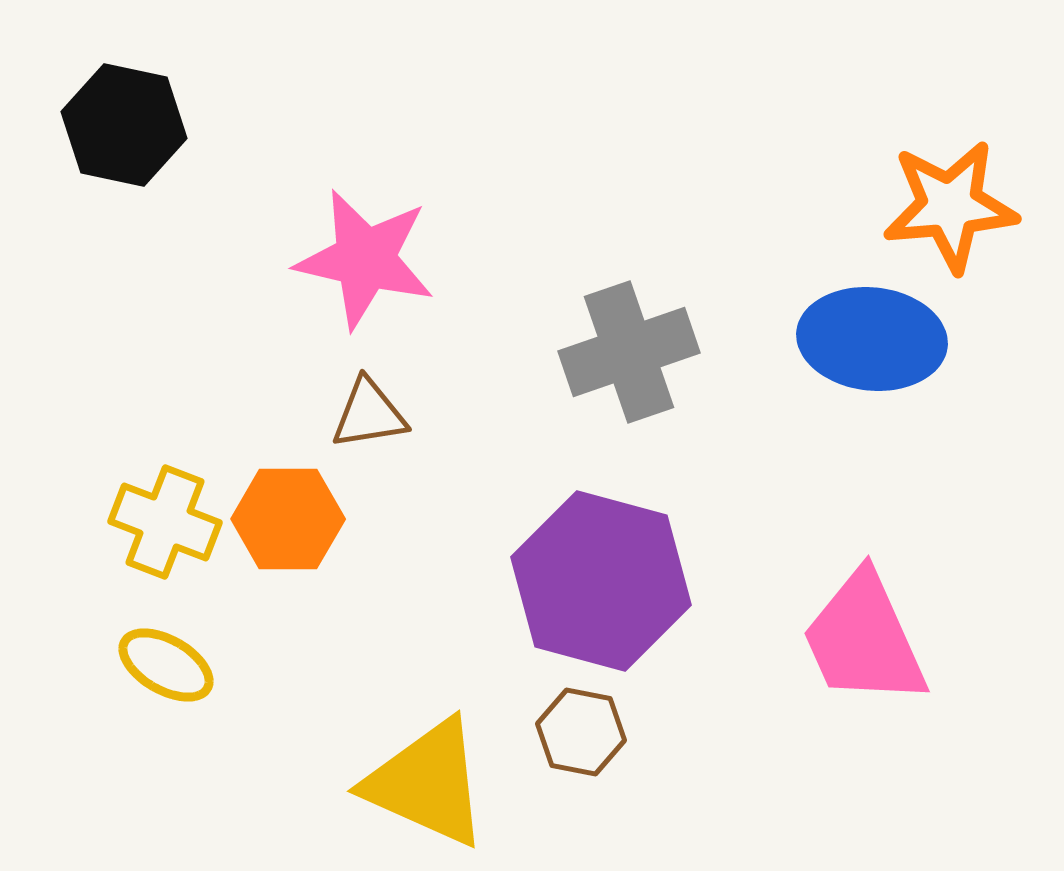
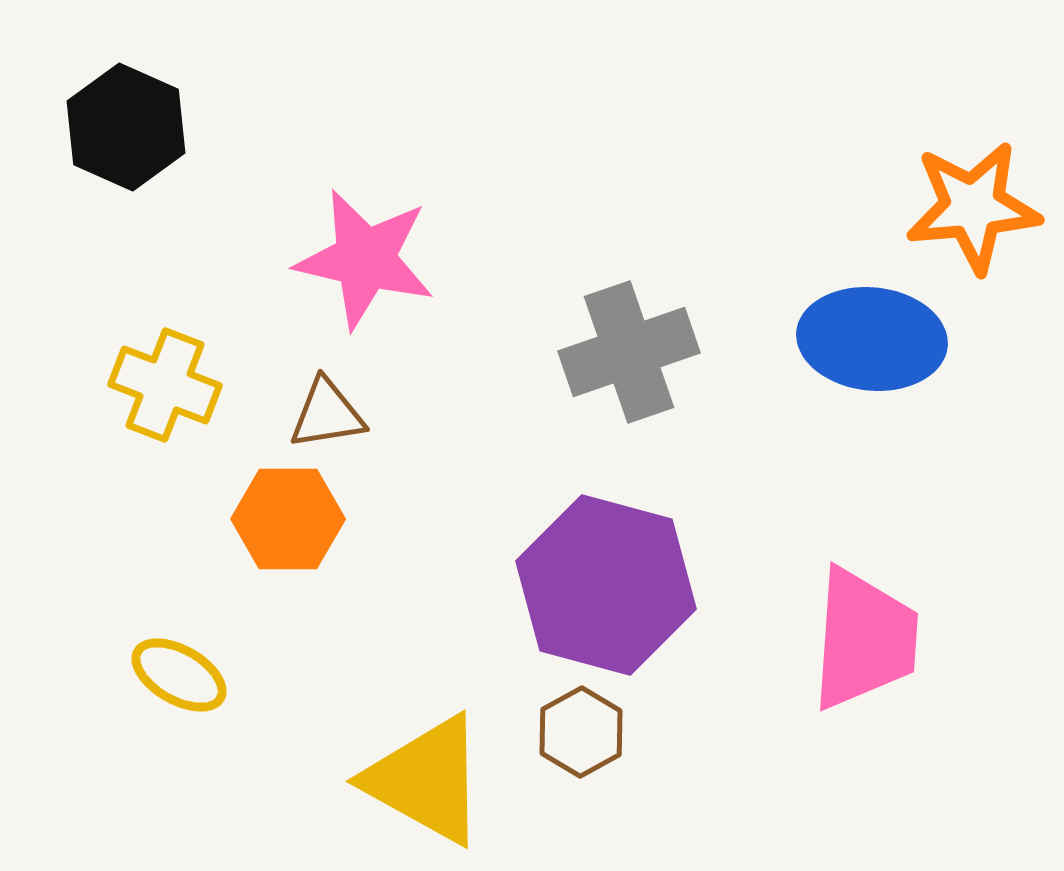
black hexagon: moved 2 px right, 2 px down; rotated 12 degrees clockwise
orange star: moved 23 px right, 1 px down
brown triangle: moved 42 px left
yellow cross: moved 137 px up
purple hexagon: moved 5 px right, 4 px down
pink trapezoid: rotated 152 degrees counterclockwise
yellow ellipse: moved 13 px right, 10 px down
brown hexagon: rotated 20 degrees clockwise
yellow triangle: moved 1 px left, 3 px up; rotated 5 degrees clockwise
